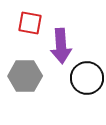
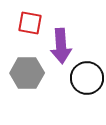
gray hexagon: moved 2 px right, 3 px up
